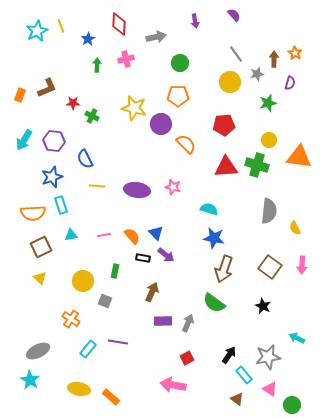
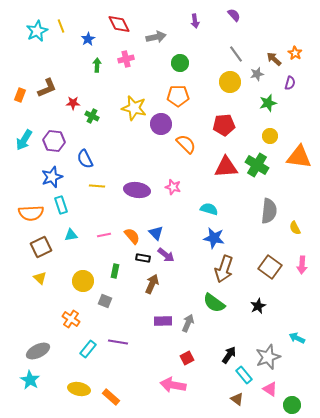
red diamond at (119, 24): rotated 30 degrees counterclockwise
brown arrow at (274, 59): rotated 49 degrees counterclockwise
yellow circle at (269, 140): moved 1 px right, 4 px up
green cross at (257, 165): rotated 15 degrees clockwise
orange semicircle at (33, 213): moved 2 px left
brown arrow at (152, 292): moved 8 px up
black star at (263, 306): moved 5 px left; rotated 21 degrees clockwise
gray star at (268, 357): rotated 10 degrees counterclockwise
